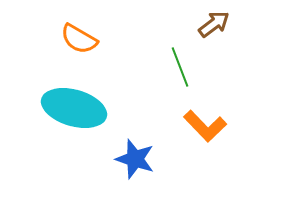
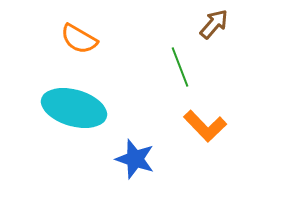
brown arrow: rotated 12 degrees counterclockwise
